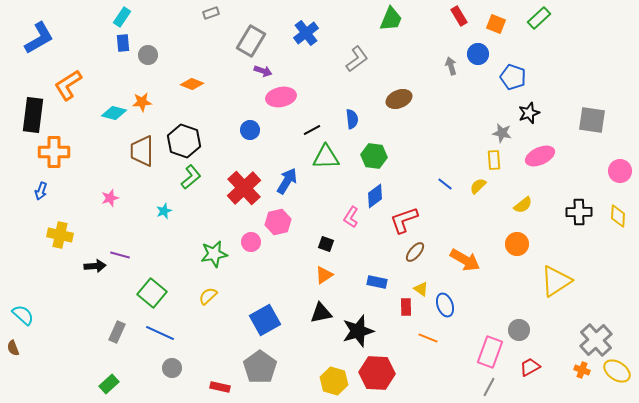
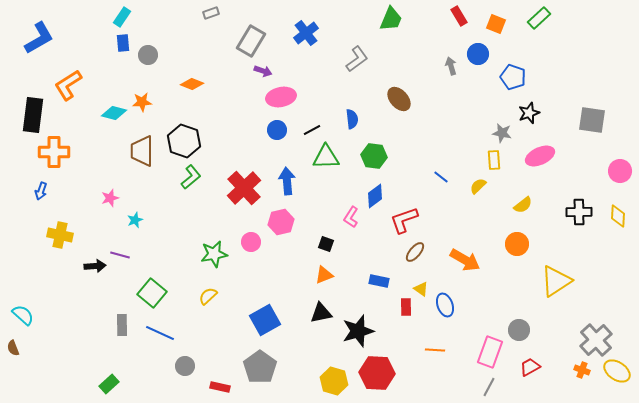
brown ellipse at (399, 99): rotated 70 degrees clockwise
blue circle at (250, 130): moved 27 px right
blue arrow at (287, 181): rotated 36 degrees counterclockwise
blue line at (445, 184): moved 4 px left, 7 px up
cyan star at (164, 211): moved 29 px left, 9 px down
pink hexagon at (278, 222): moved 3 px right
orange triangle at (324, 275): rotated 12 degrees clockwise
blue rectangle at (377, 282): moved 2 px right, 1 px up
gray rectangle at (117, 332): moved 5 px right, 7 px up; rotated 25 degrees counterclockwise
orange line at (428, 338): moved 7 px right, 12 px down; rotated 18 degrees counterclockwise
gray circle at (172, 368): moved 13 px right, 2 px up
